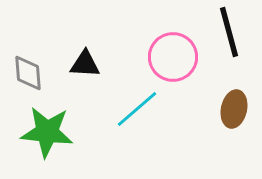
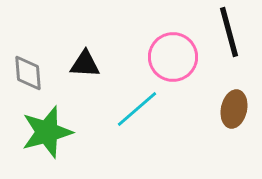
green star: rotated 22 degrees counterclockwise
